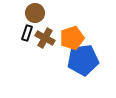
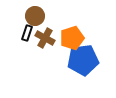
brown circle: moved 3 px down
